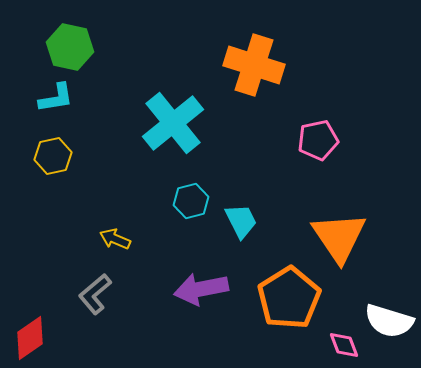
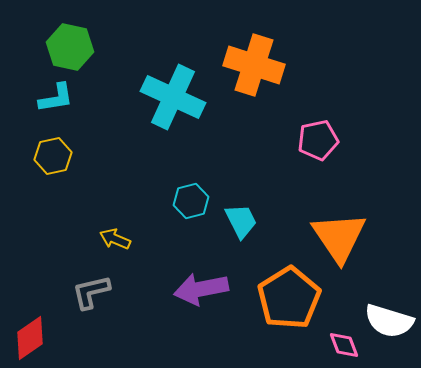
cyan cross: moved 26 px up; rotated 26 degrees counterclockwise
gray L-shape: moved 4 px left, 2 px up; rotated 27 degrees clockwise
